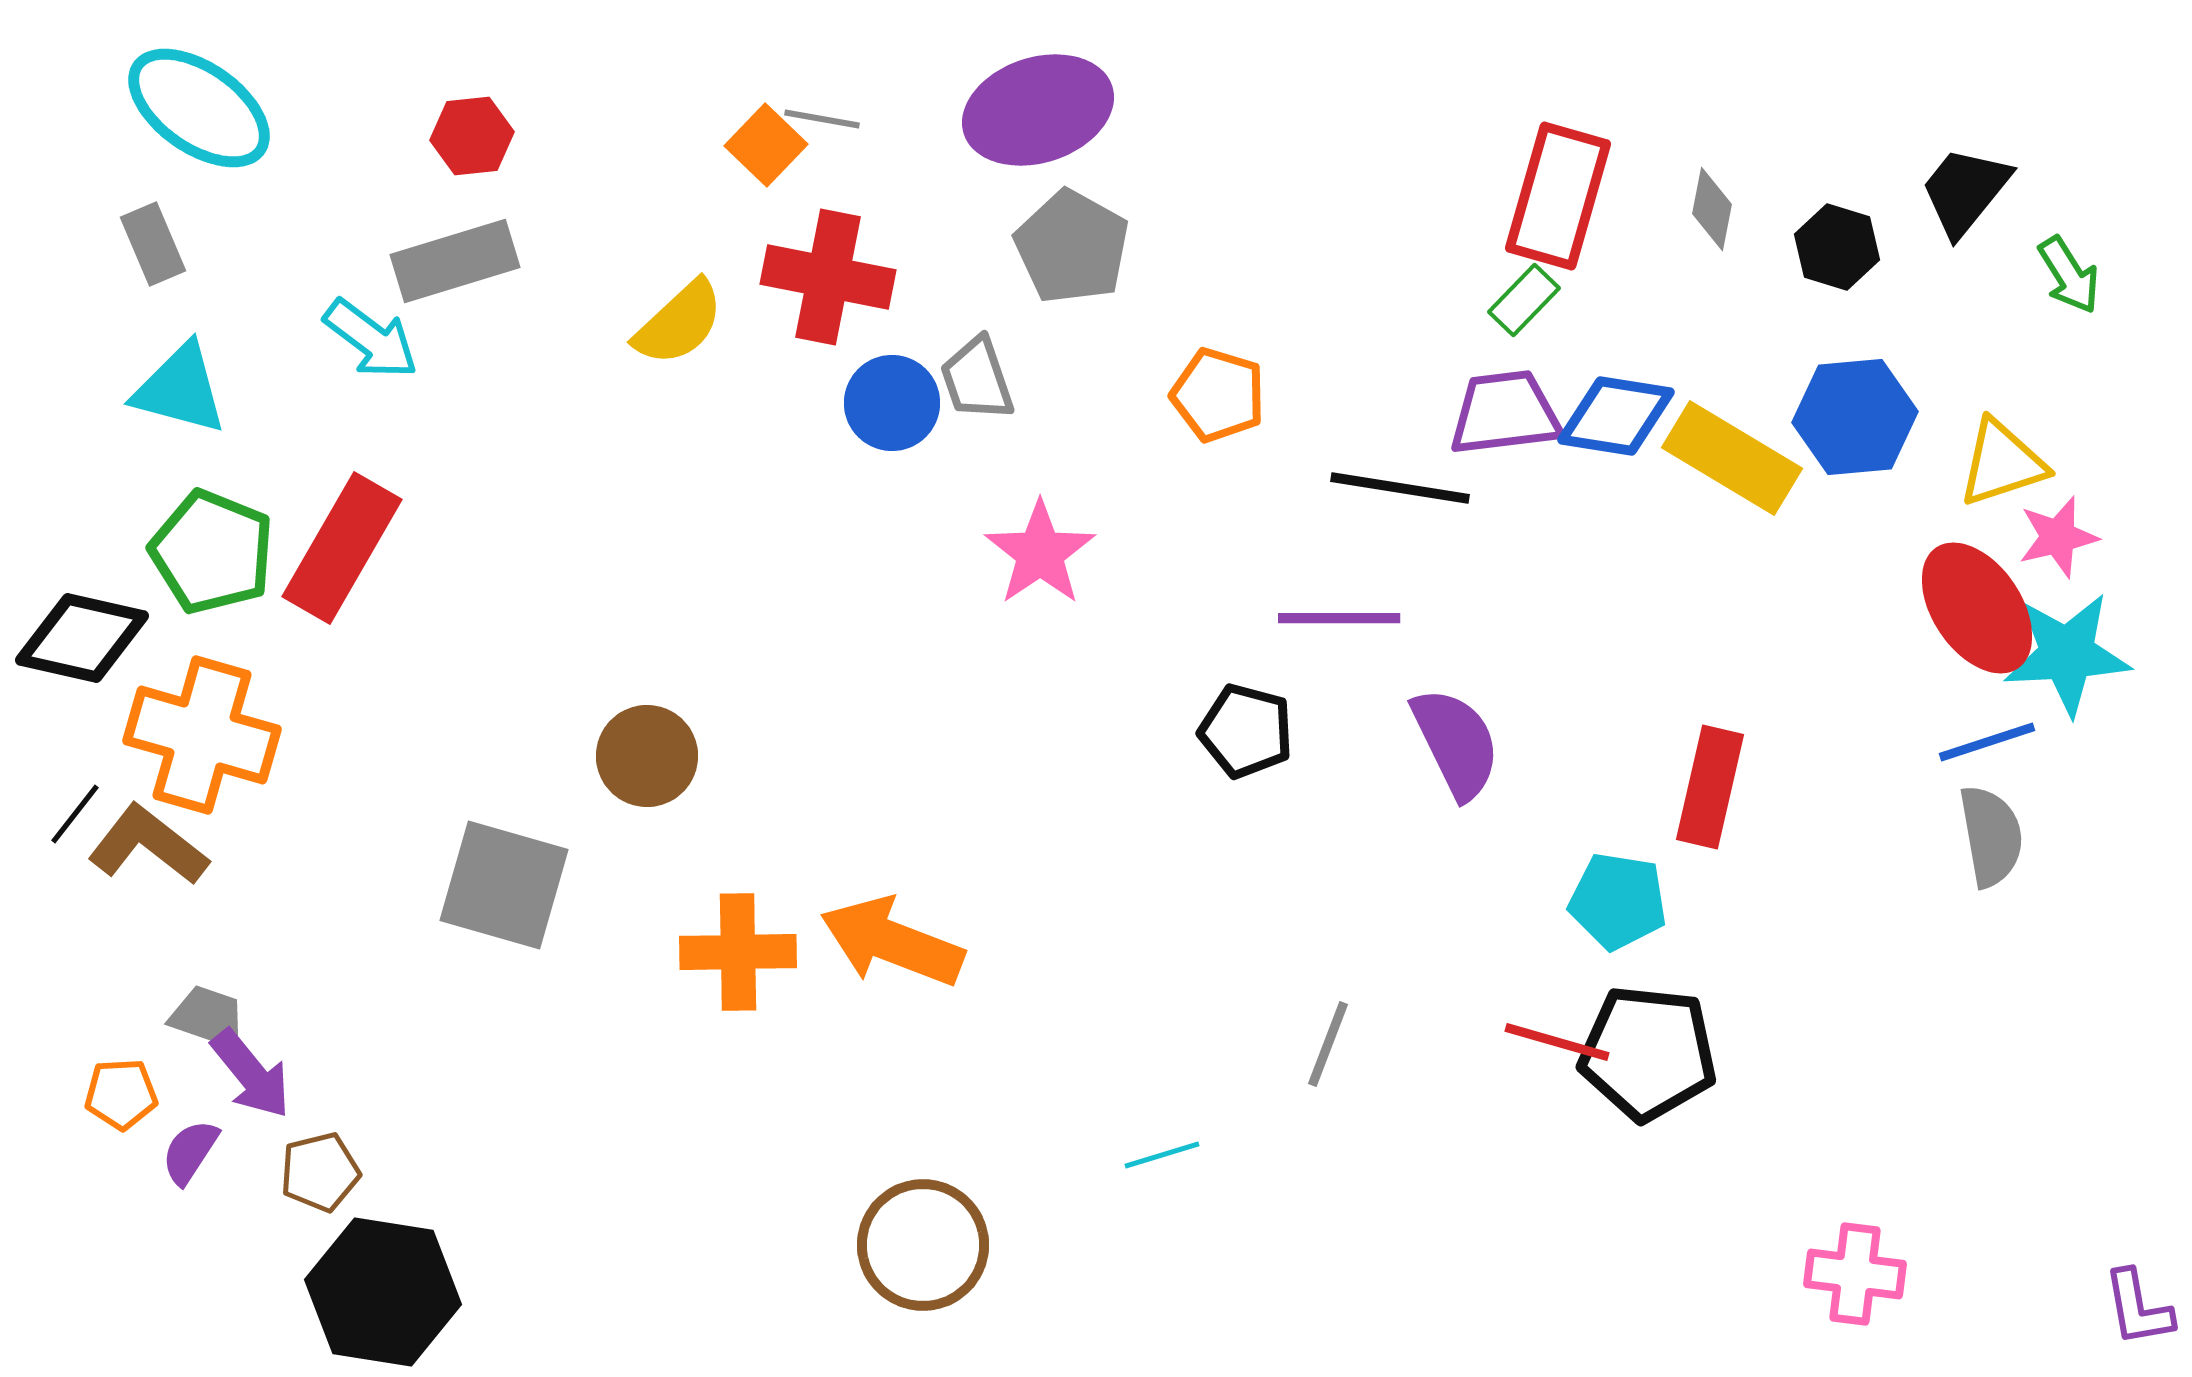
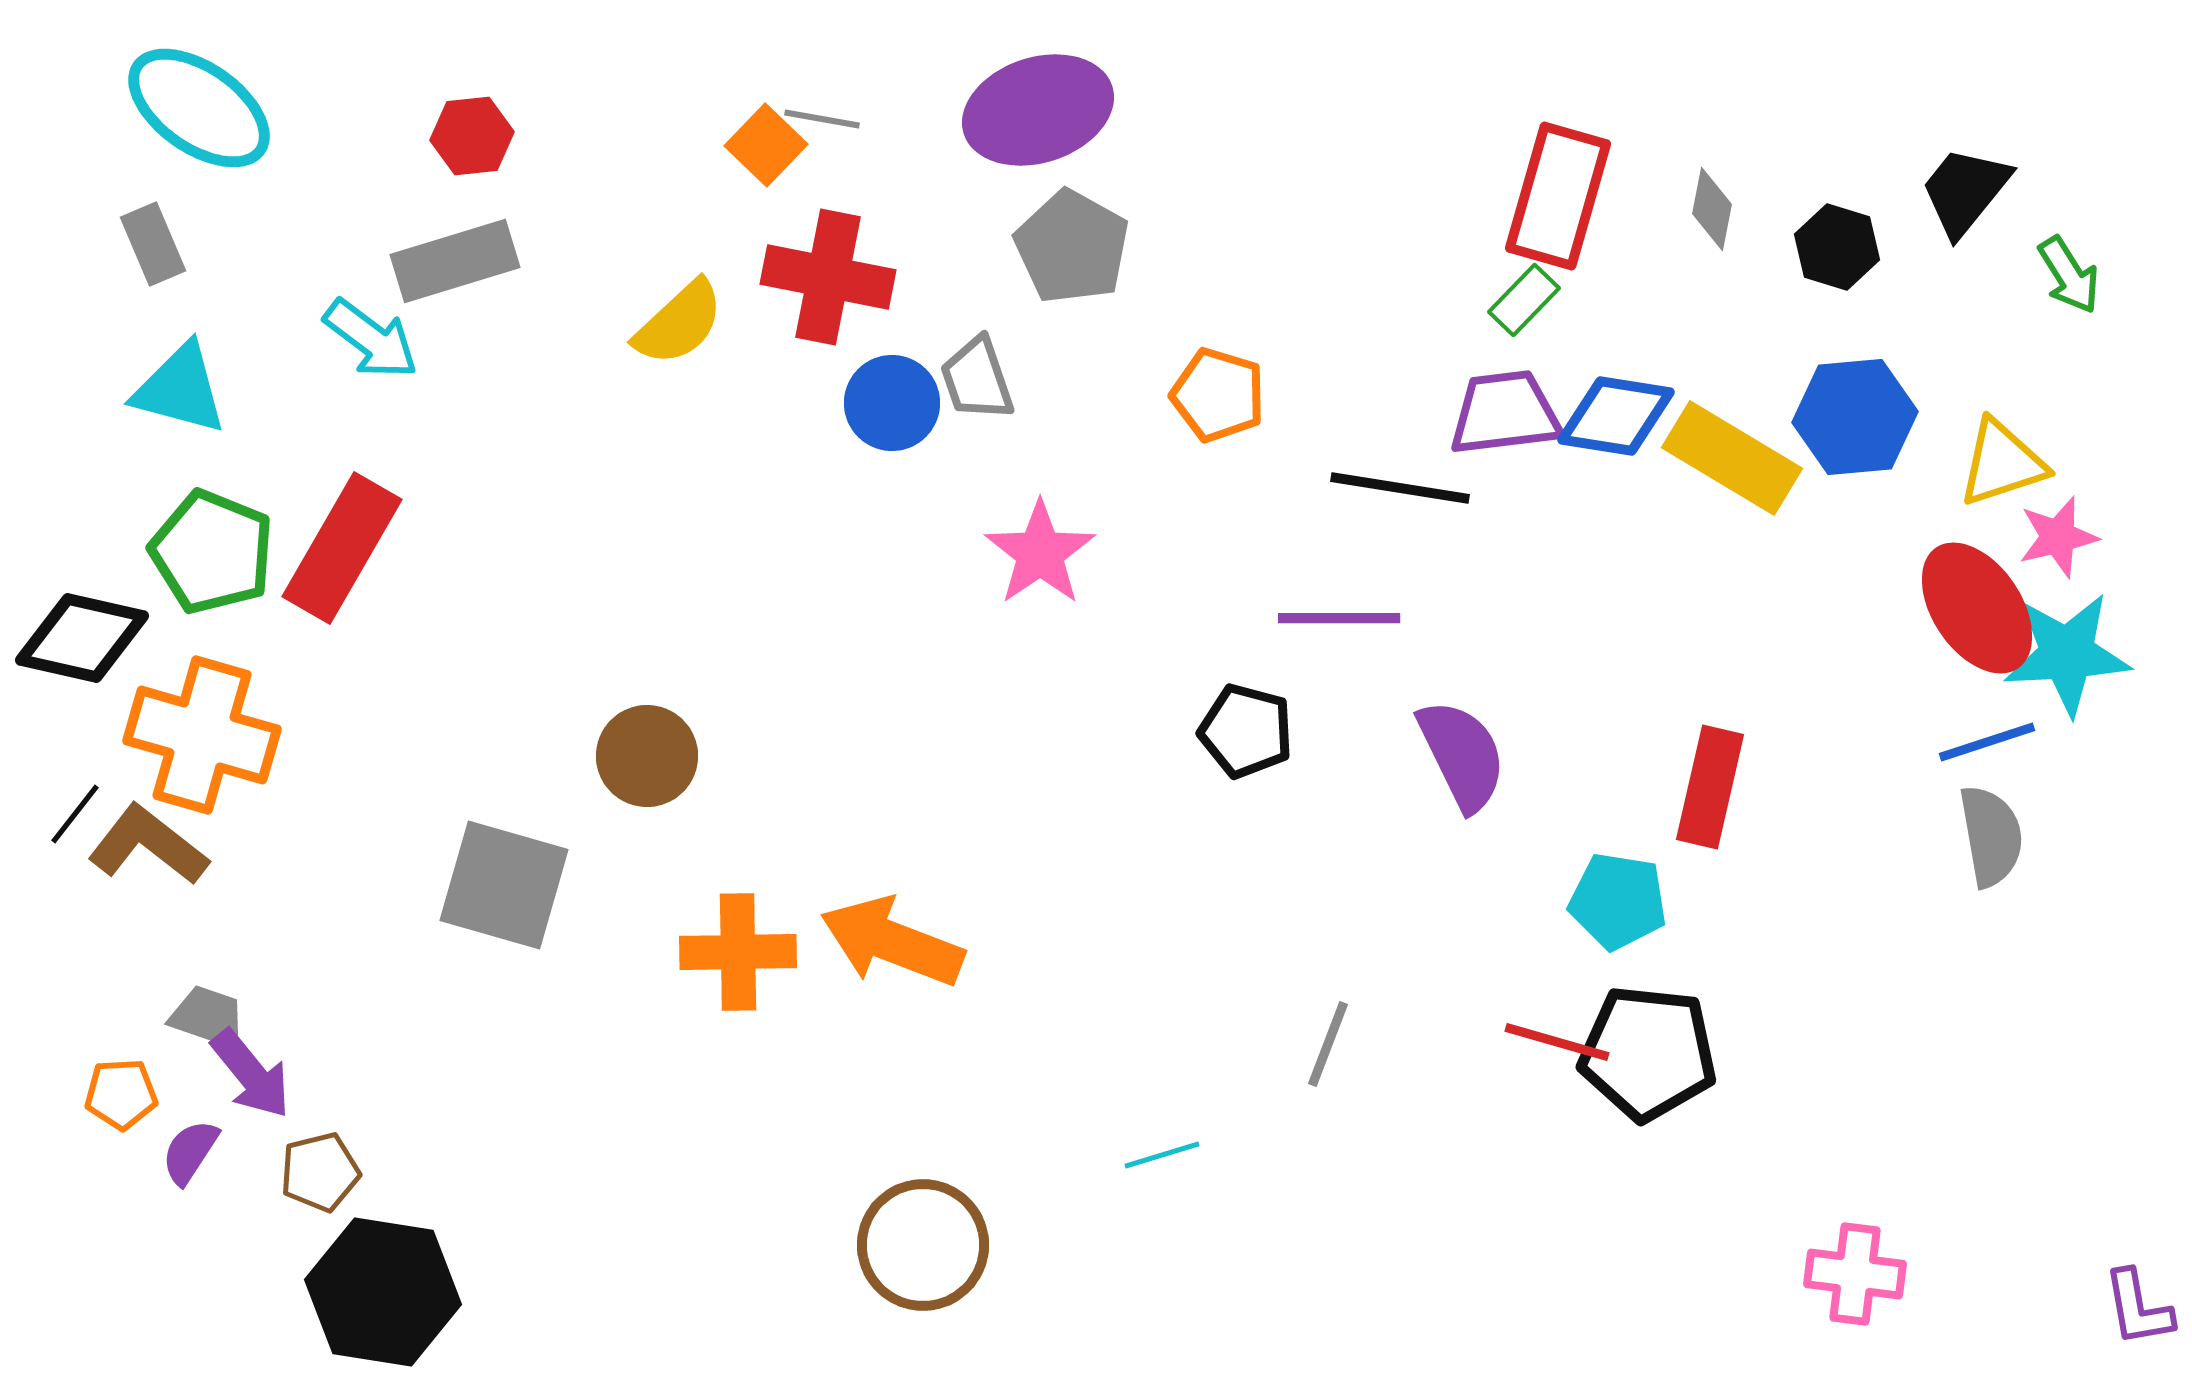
purple semicircle at (1456, 743): moved 6 px right, 12 px down
